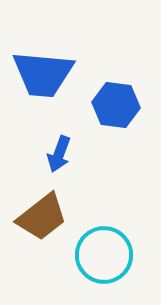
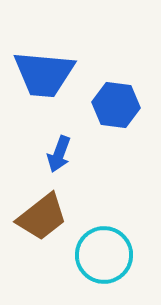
blue trapezoid: moved 1 px right
